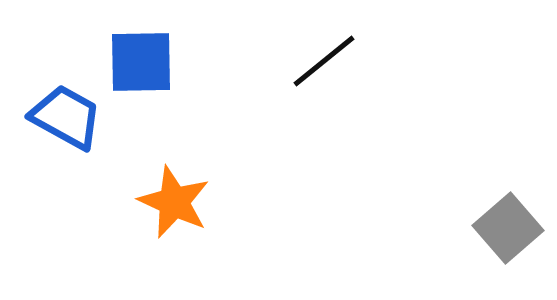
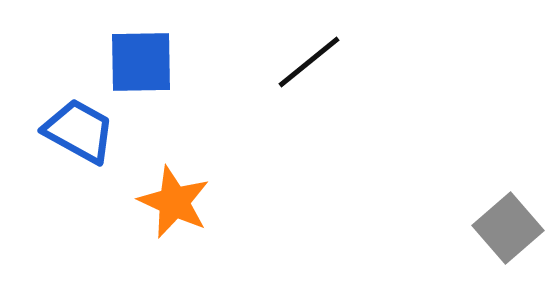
black line: moved 15 px left, 1 px down
blue trapezoid: moved 13 px right, 14 px down
